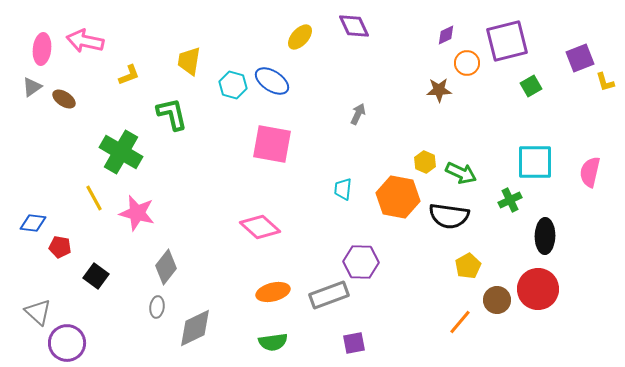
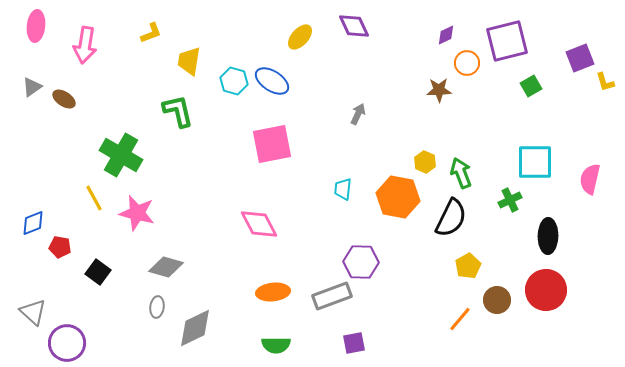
pink arrow at (85, 41): moved 4 px down; rotated 93 degrees counterclockwise
pink ellipse at (42, 49): moved 6 px left, 23 px up
yellow L-shape at (129, 75): moved 22 px right, 42 px up
cyan hexagon at (233, 85): moved 1 px right, 4 px up
green L-shape at (172, 114): moved 6 px right, 3 px up
pink square at (272, 144): rotated 21 degrees counterclockwise
green cross at (121, 152): moved 3 px down
pink semicircle at (590, 172): moved 7 px down
green arrow at (461, 173): rotated 136 degrees counterclockwise
black semicircle at (449, 216): moved 2 px right, 2 px down; rotated 72 degrees counterclockwise
blue diamond at (33, 223): rotated 28 degrees counterclockwise
pink diamond at (260, 227): moved 1 px left, 3 px up; rotated 21 degrees clockwise
black ellipse at (545, 236): moved 3 px right
gray diamond at (166, 267): rotated 68 degrees clockwise
black square at (96, 276): moved 2 px right, 4 px up
red circle at (538, 289): moved 8 px right, 1 px down
orange ellipse at (273, 292): rotated 8 degrees clockwise
gray rectangle at (329, 295): moved 3 px right, 1 px down
gray triangle at (38, 312): moved 5 px left
orange line at (460, 322): moved 3 px up
green semicircle at (273, 342): moved 3 px right, 3 px down; rotated 8 degrees clockwise
